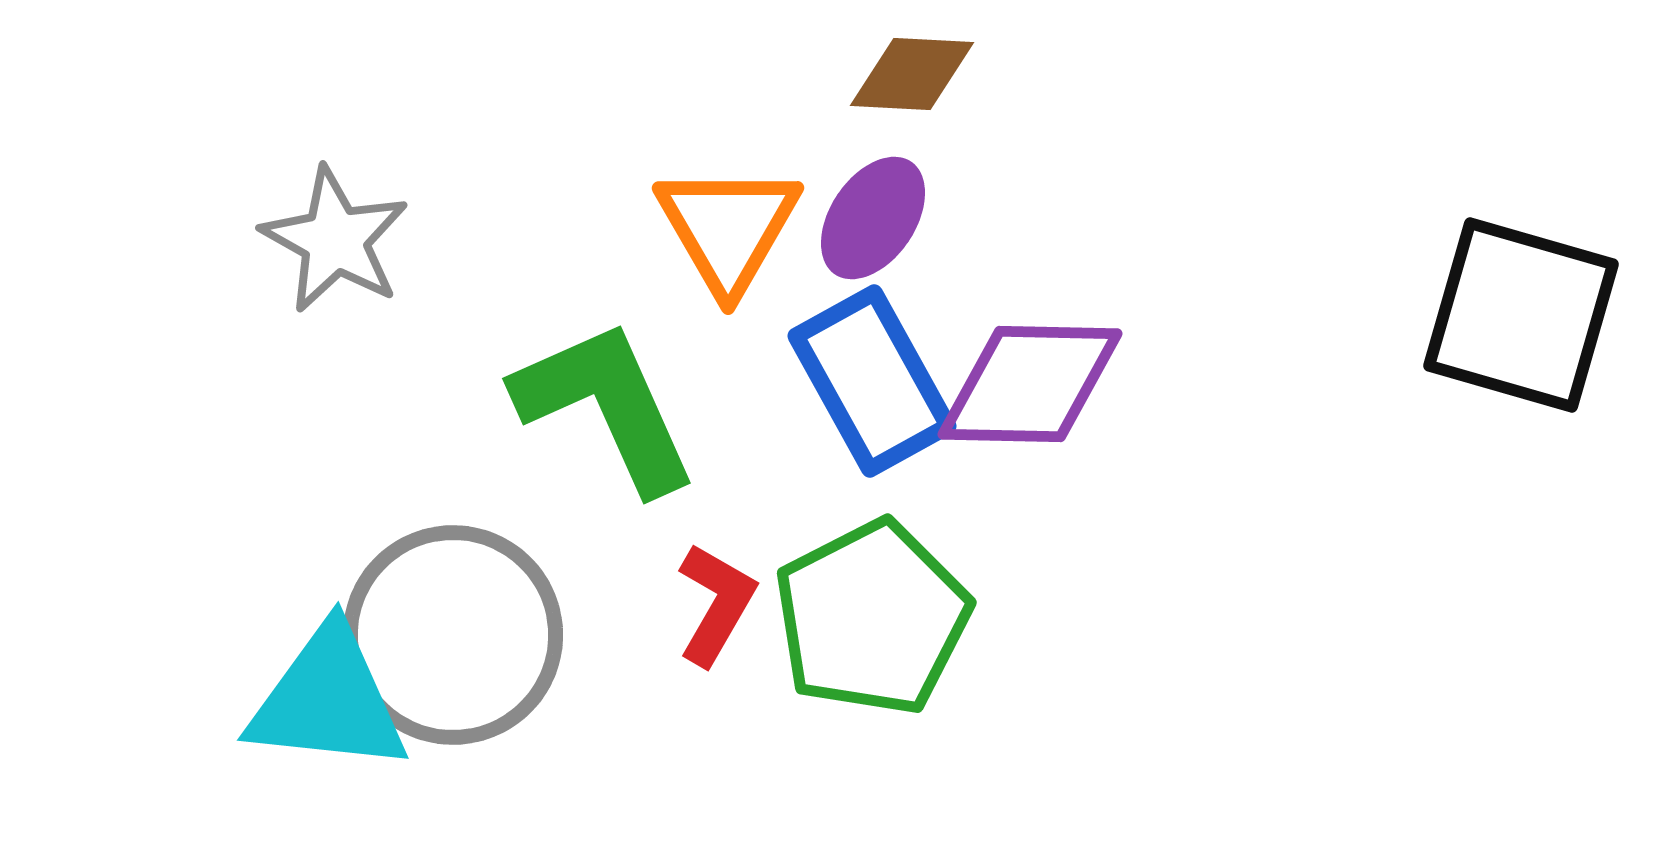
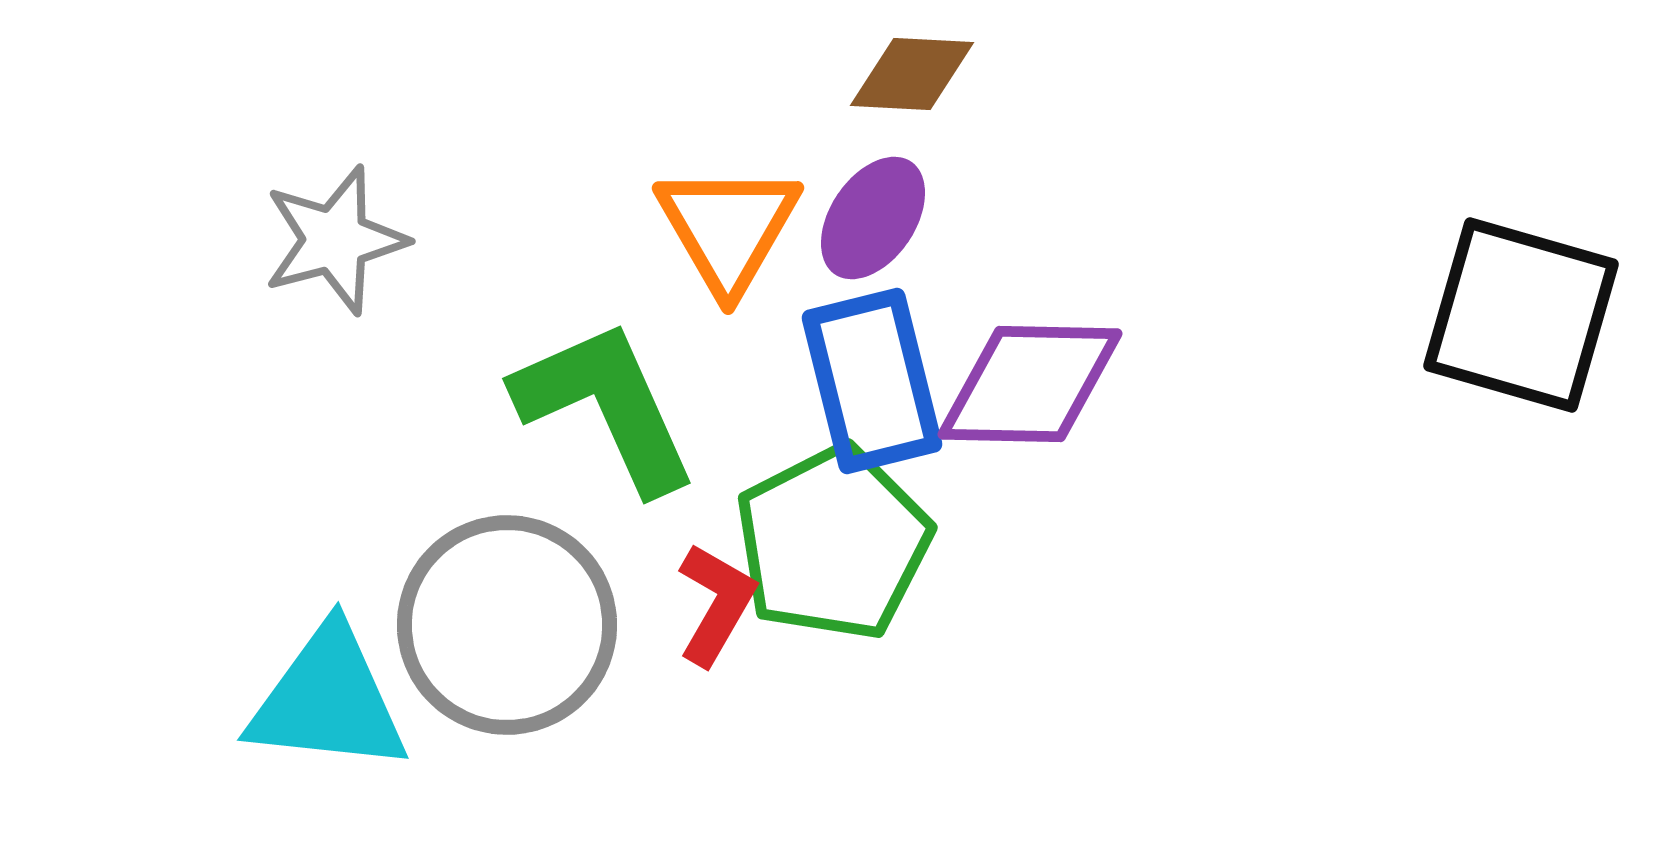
gray star: rotated 28 degrees clockwise
blue rectangle: rotated 15 degrees clockwise
green pentagon: moved 39 px left, 75 px up
gray circle: moved 54 px right, 10 px up
